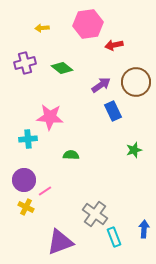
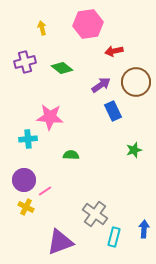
yellow arrow: rotated 80 degrees clockwise
red arrow: moved 6 px down
purple cross: moved 1 px up
cyan rectangle: rotated 36 degrees clockwise
